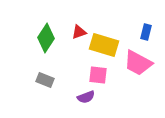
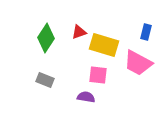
purple semicircle: rotated 150 degrees counterclockwise
